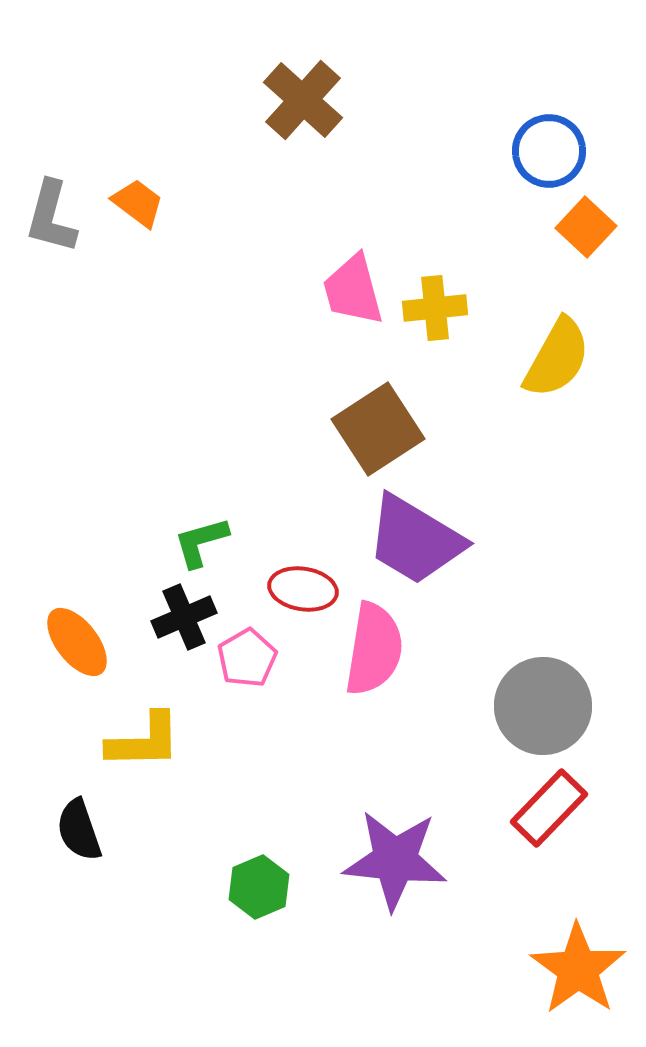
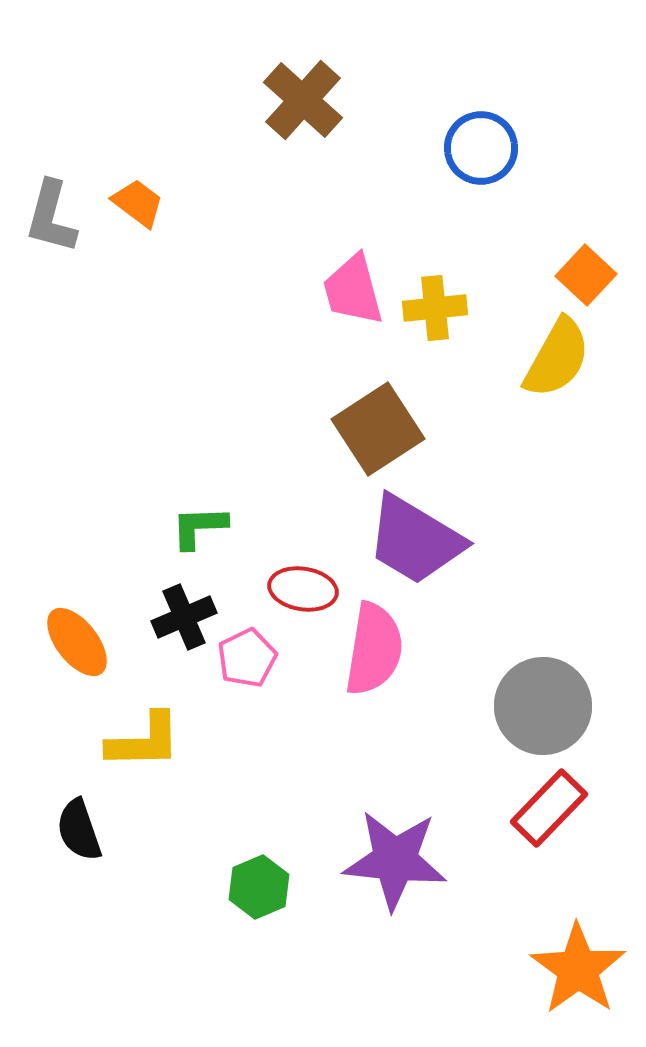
blue circle: moved 68 px left, 3 px up
orange square: moved 48 px down
green L-shape: moved 2 px left, 15 px up; rotated 14 degrees clockwise
pink pentagon: rotated 4 degrees clockwise
